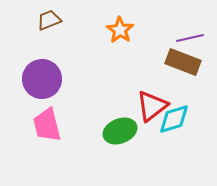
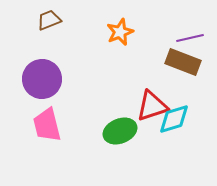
orange star: moved 2 px down; rotated 16 degrees clockwise
red triangle: rotated 20 degrees clockwise
